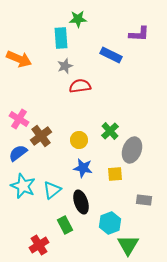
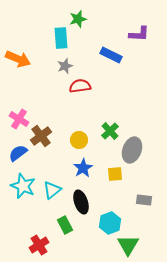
green star: rotated 12 degrees counterclockwise
orange arrow: moved 1 px left
blue star: rotated 30 degrees clockwise
